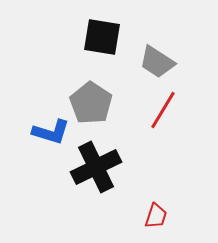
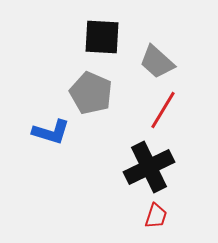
black square: rotated 6 degrees counterclockwise
gray trapezoid: rotated 9 degrees clockwise
gray pentagon: moved 10 px up; rotated 9 degrees counterclockwise
black cross: moved 53 px right
